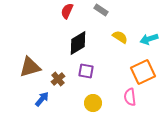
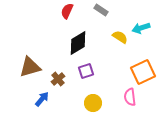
cyan arrow: moved 8 px left, 11 px up
purple square: rotated 28 degrees counterclockwise
